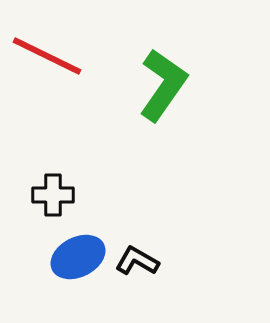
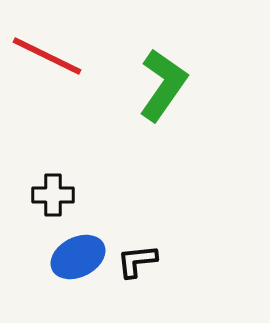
black L-shape: rotated 36 degrees counterclockwise
